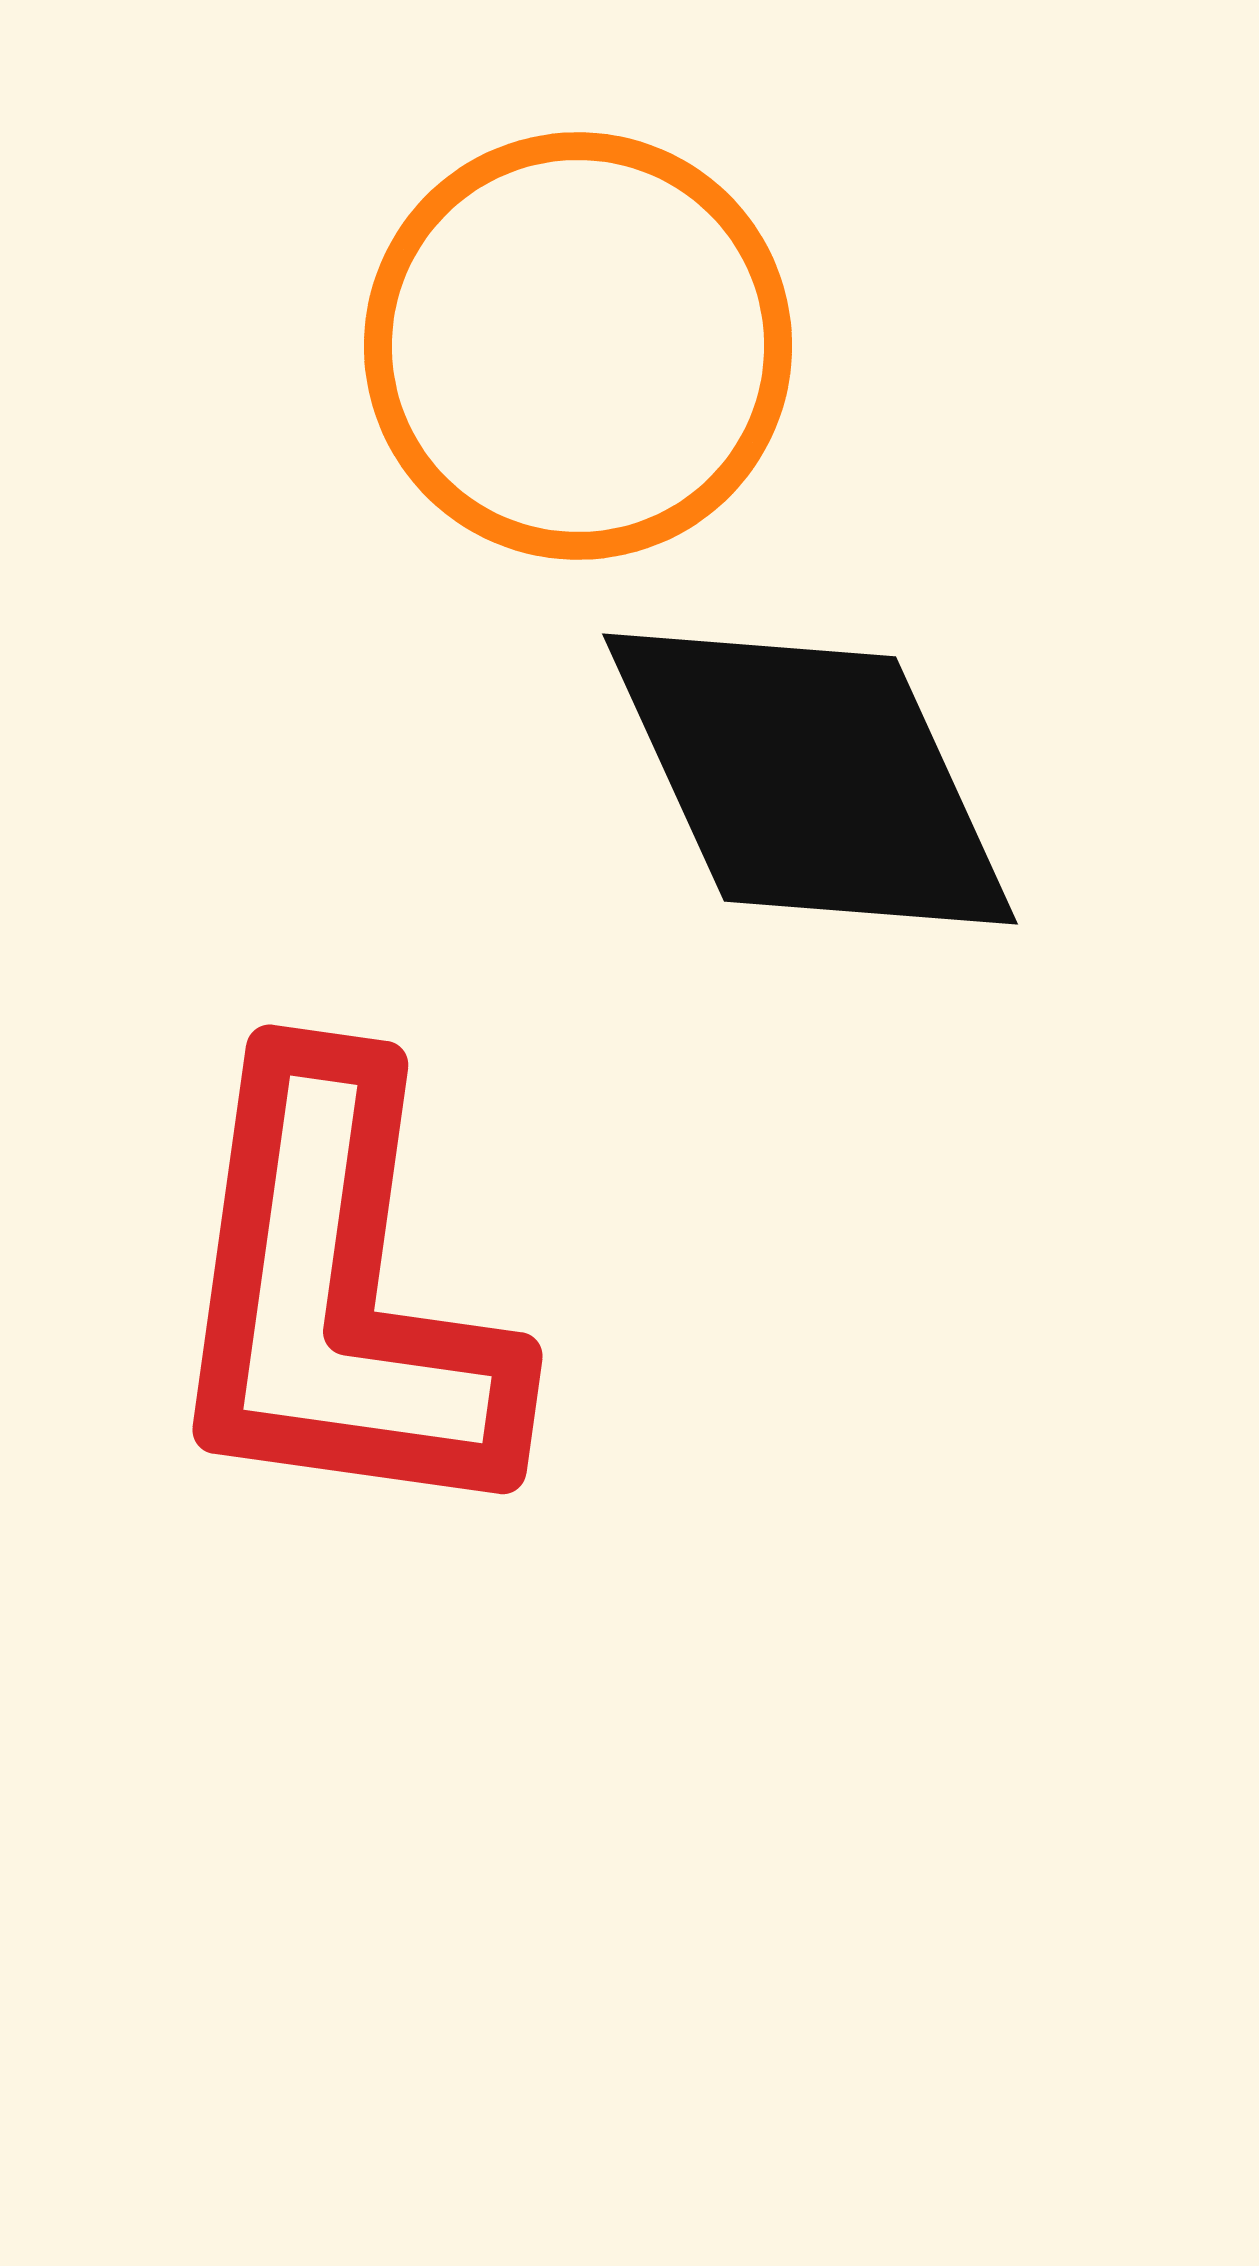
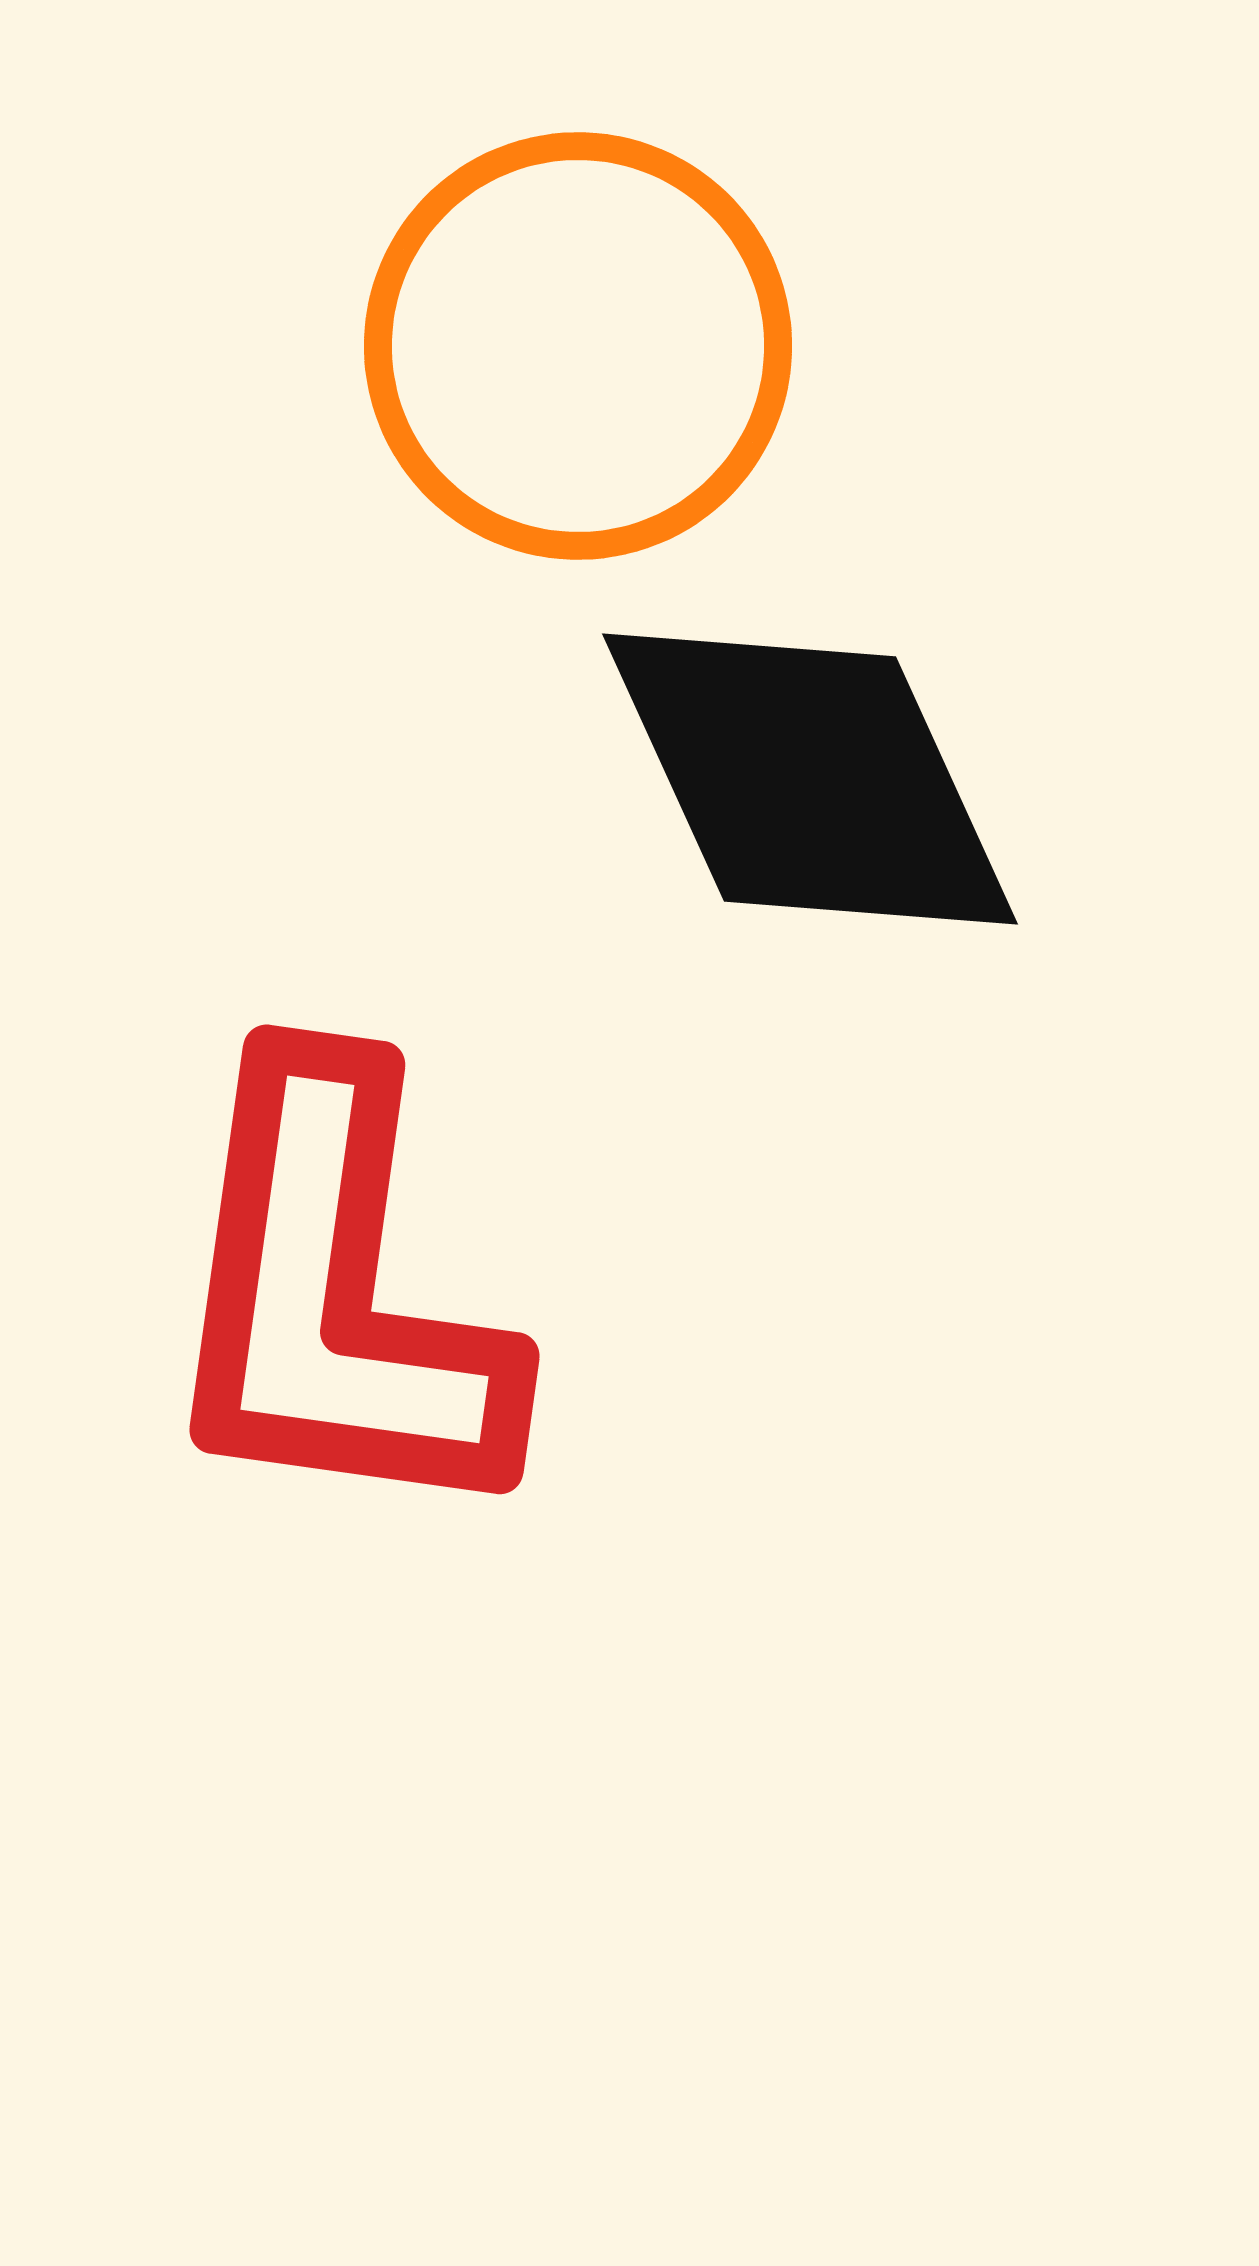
red L-shape: moved 3 px left
